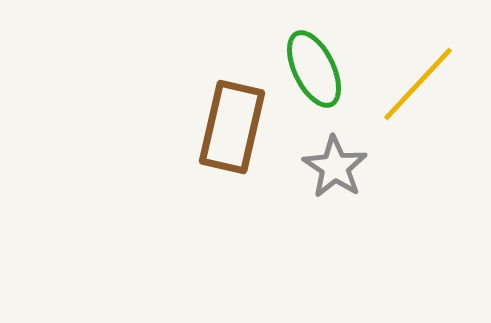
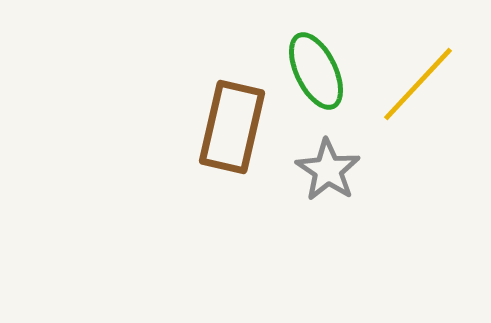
green ellipse: moved 2 px right, 2 px down
gray star: moved 7 px left, 3 px down
